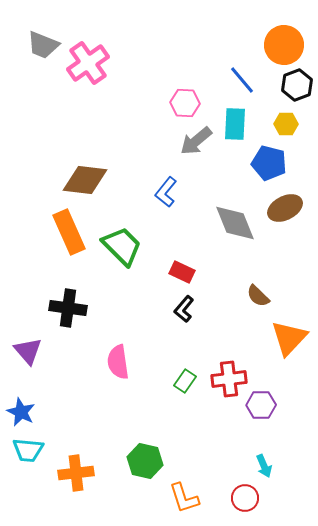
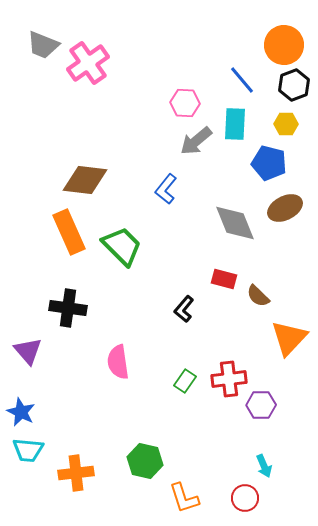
black hexagon: moved 3 px left
blue L-shape: moved 3 px up
red rectangle: moved 42 px right, 7 px down; rotated 10 degrees counterclockwise
